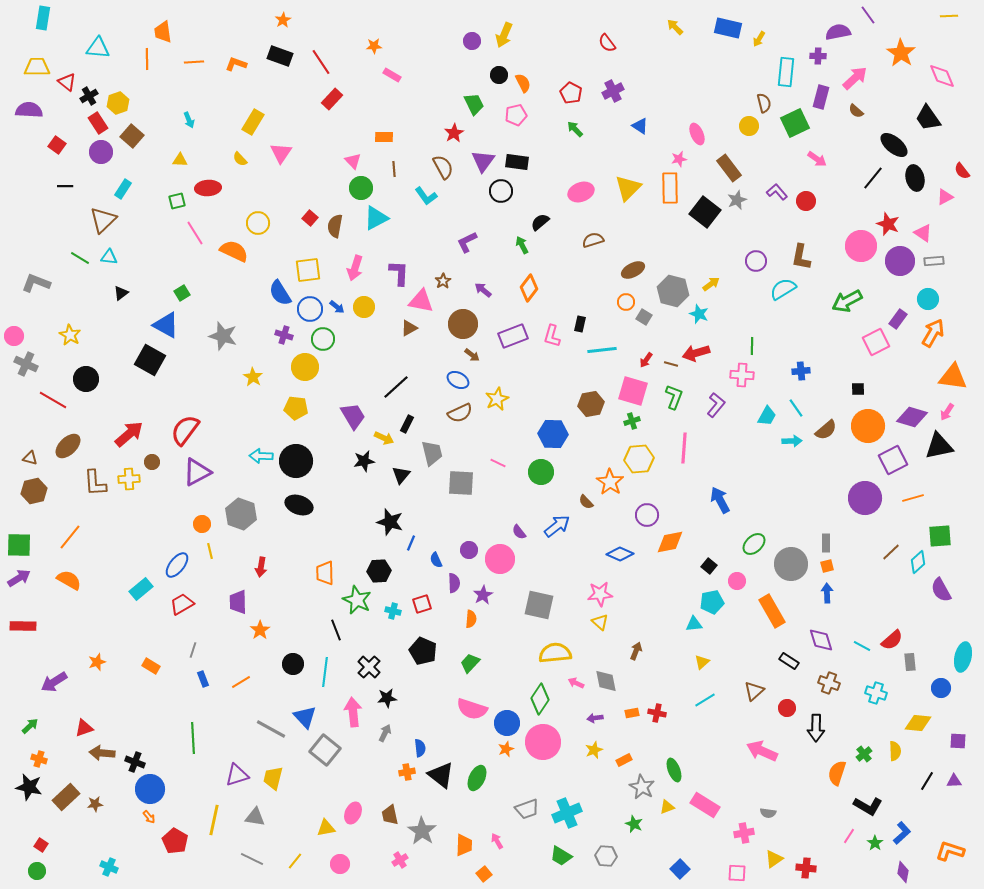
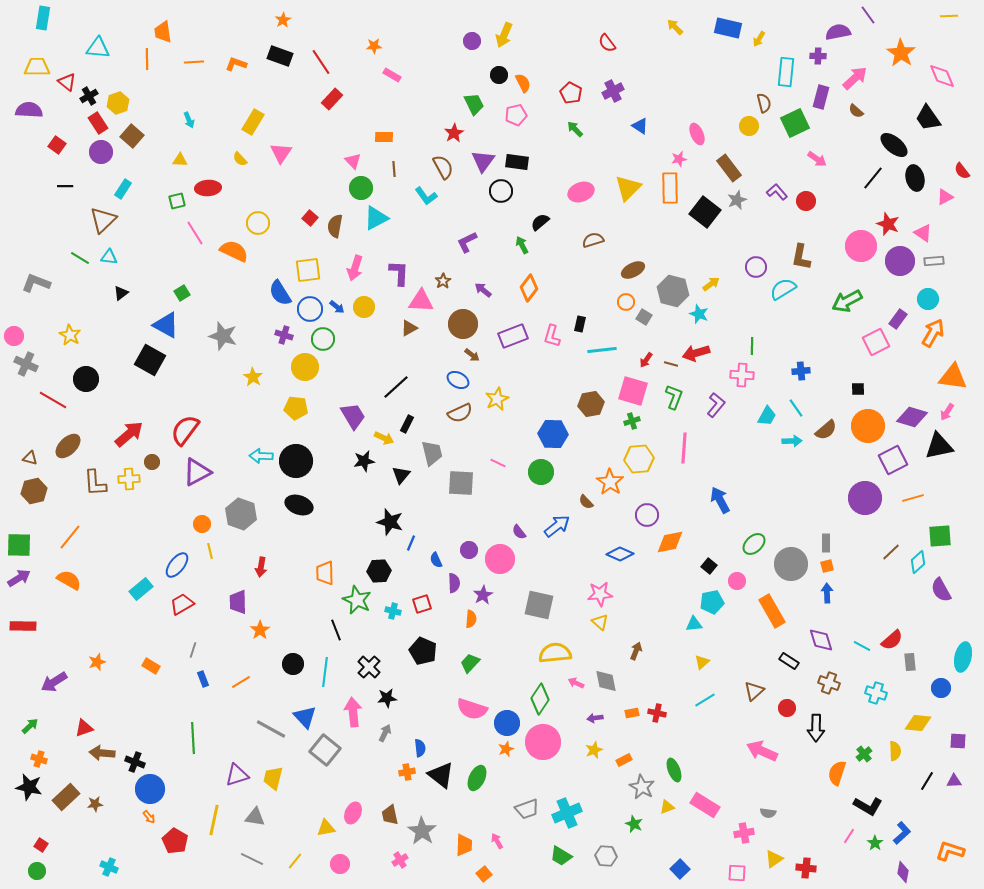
purple circle at (756, 261): moved 6 px down
pink triangle at (421, 301): rotated 8 degrees counterclockwise
